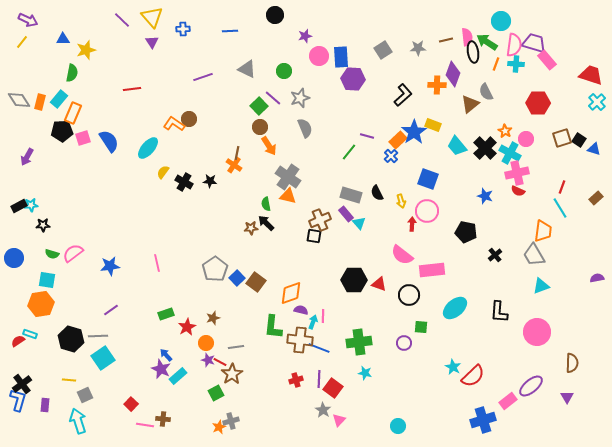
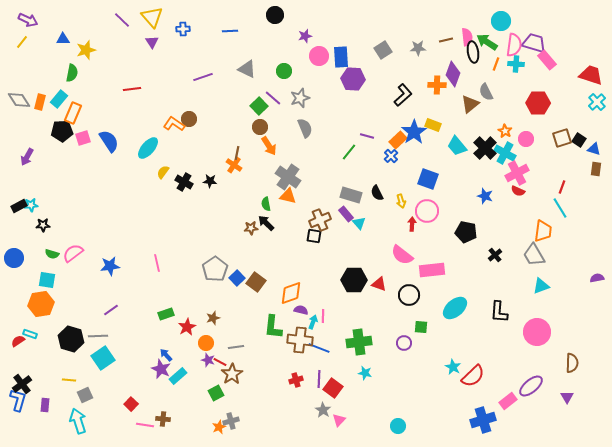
cyan cross at (510, 153): moved 5 px left
pink cross at (517, 173): rotated 15 degrees counterclockwise
brown rectangle at (596, 198): moved 29 px up; rotated 40 degrees counterclockwise
